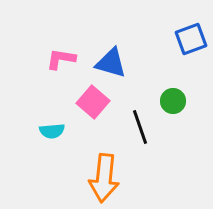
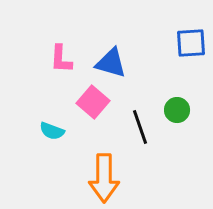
blue square: moved 4 px down; rotated 16 degrees clockwise
pink L-shape: rotated 96 degrees counterclockwise
green circle: moved 4 px right, 9 px down
cyan semicircle: rotated 25 degrees clockwise
orange arrow: rotated 6 degrees counterclockwise
